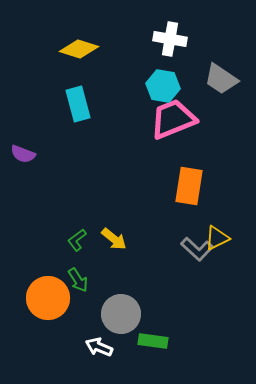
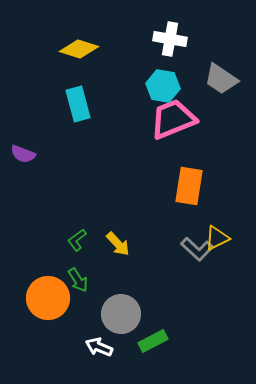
yellow arrow: moved 4 px right, 5 px down; rotated 8 degrees clockwise
green rectangle: rotated 36 degrees counterclockwise
